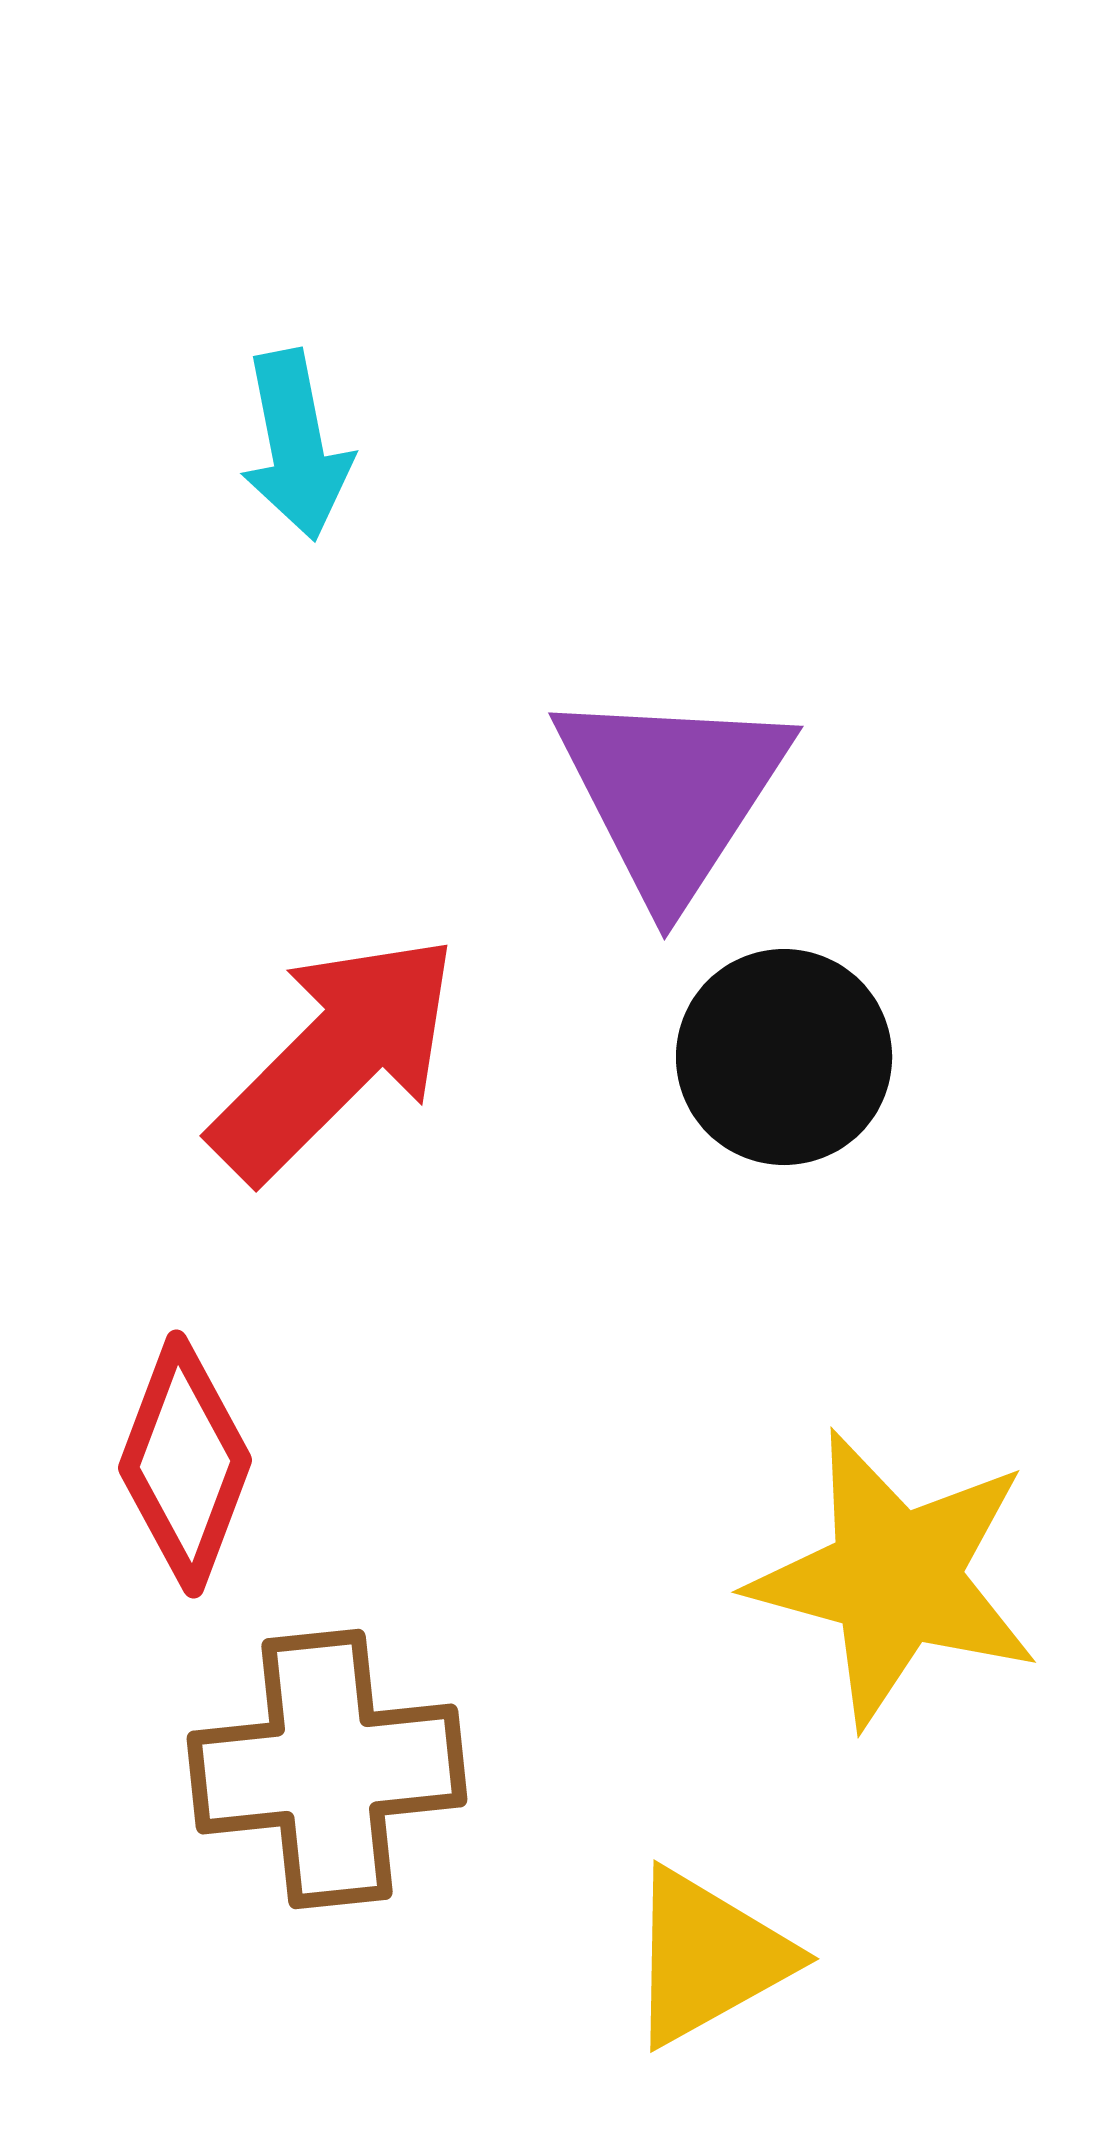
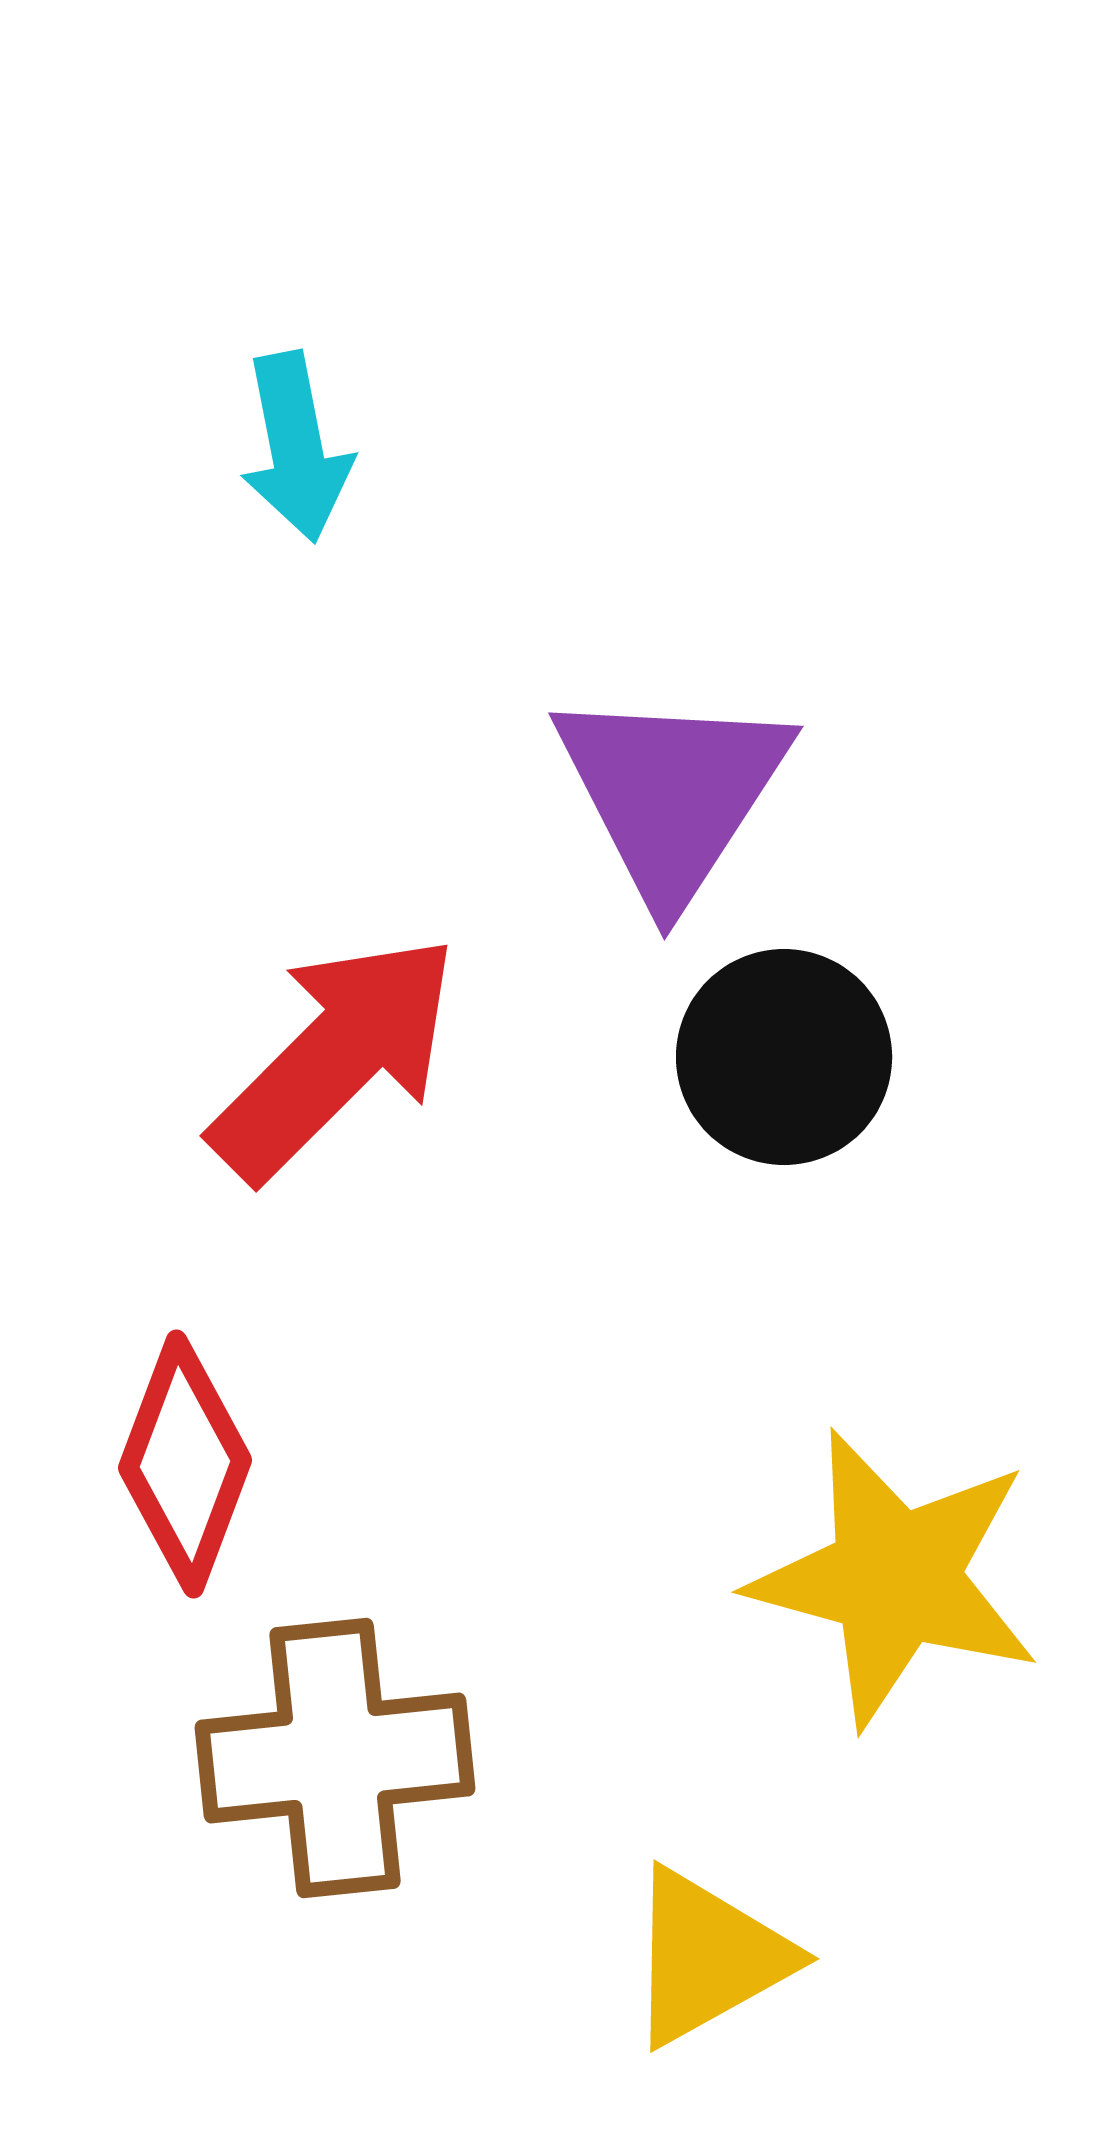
cyan arrow: moved 2 px down
brown cross: moved 8 px right, 11 px up
